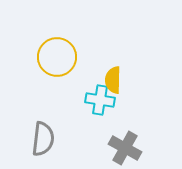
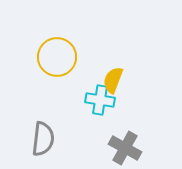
yellow semicircle: rotated 20 degrees clockwise
